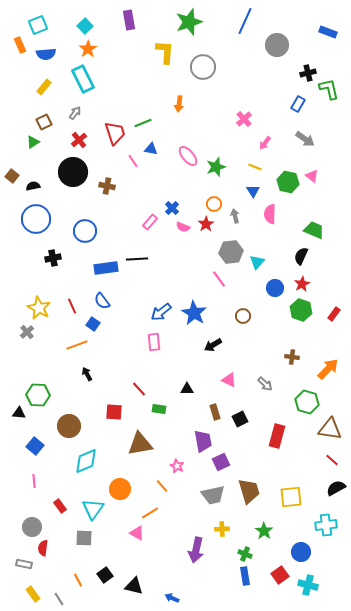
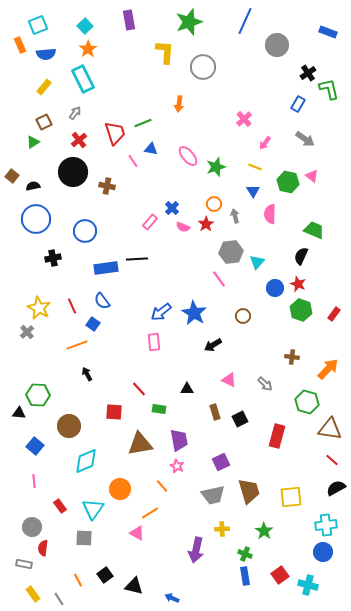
black cross at (308, 73): rotated 21 degrees counterclockwise
red star at (302, 284): moved 4 px left; rotated 21 degrees counterclockwise
purple trapezoid at (203, 441): moved 24 px left, 1 px up
blue circle at (301, 552): moved 22 px right
